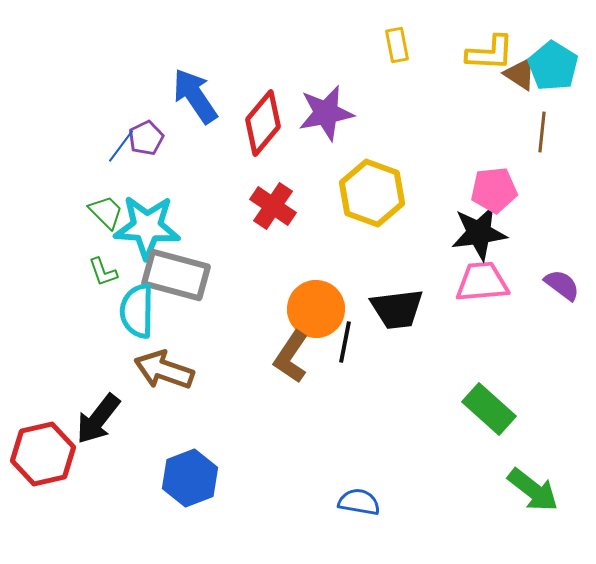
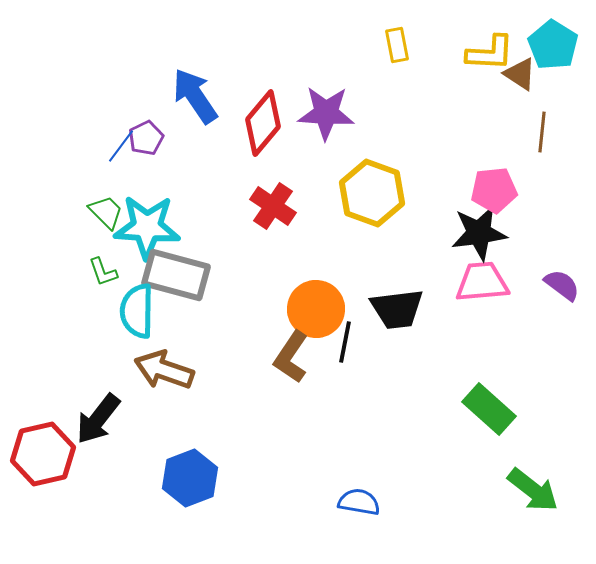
cyan pentagon: moved 21 px up
purple star: rotated 14 degrees clockwise
